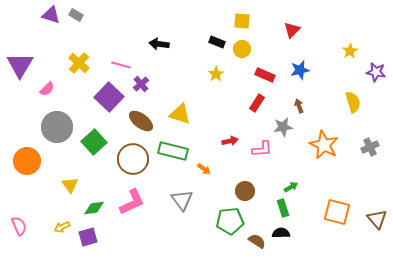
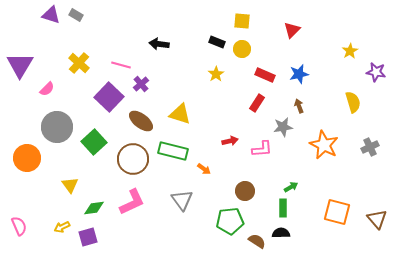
blue star at (300, 70): moved 1 px left, 4 px down
orange circle at (27, 161): moved 3 px up
green rectangle at (283, 208): rotated 18 degrees clockwise
